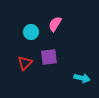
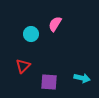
cyan circle: moved 2 px down
purple square: moved 25 px down; rotated 12 degrees clockwise
red triangle: moved 2 px left, 3 px down
